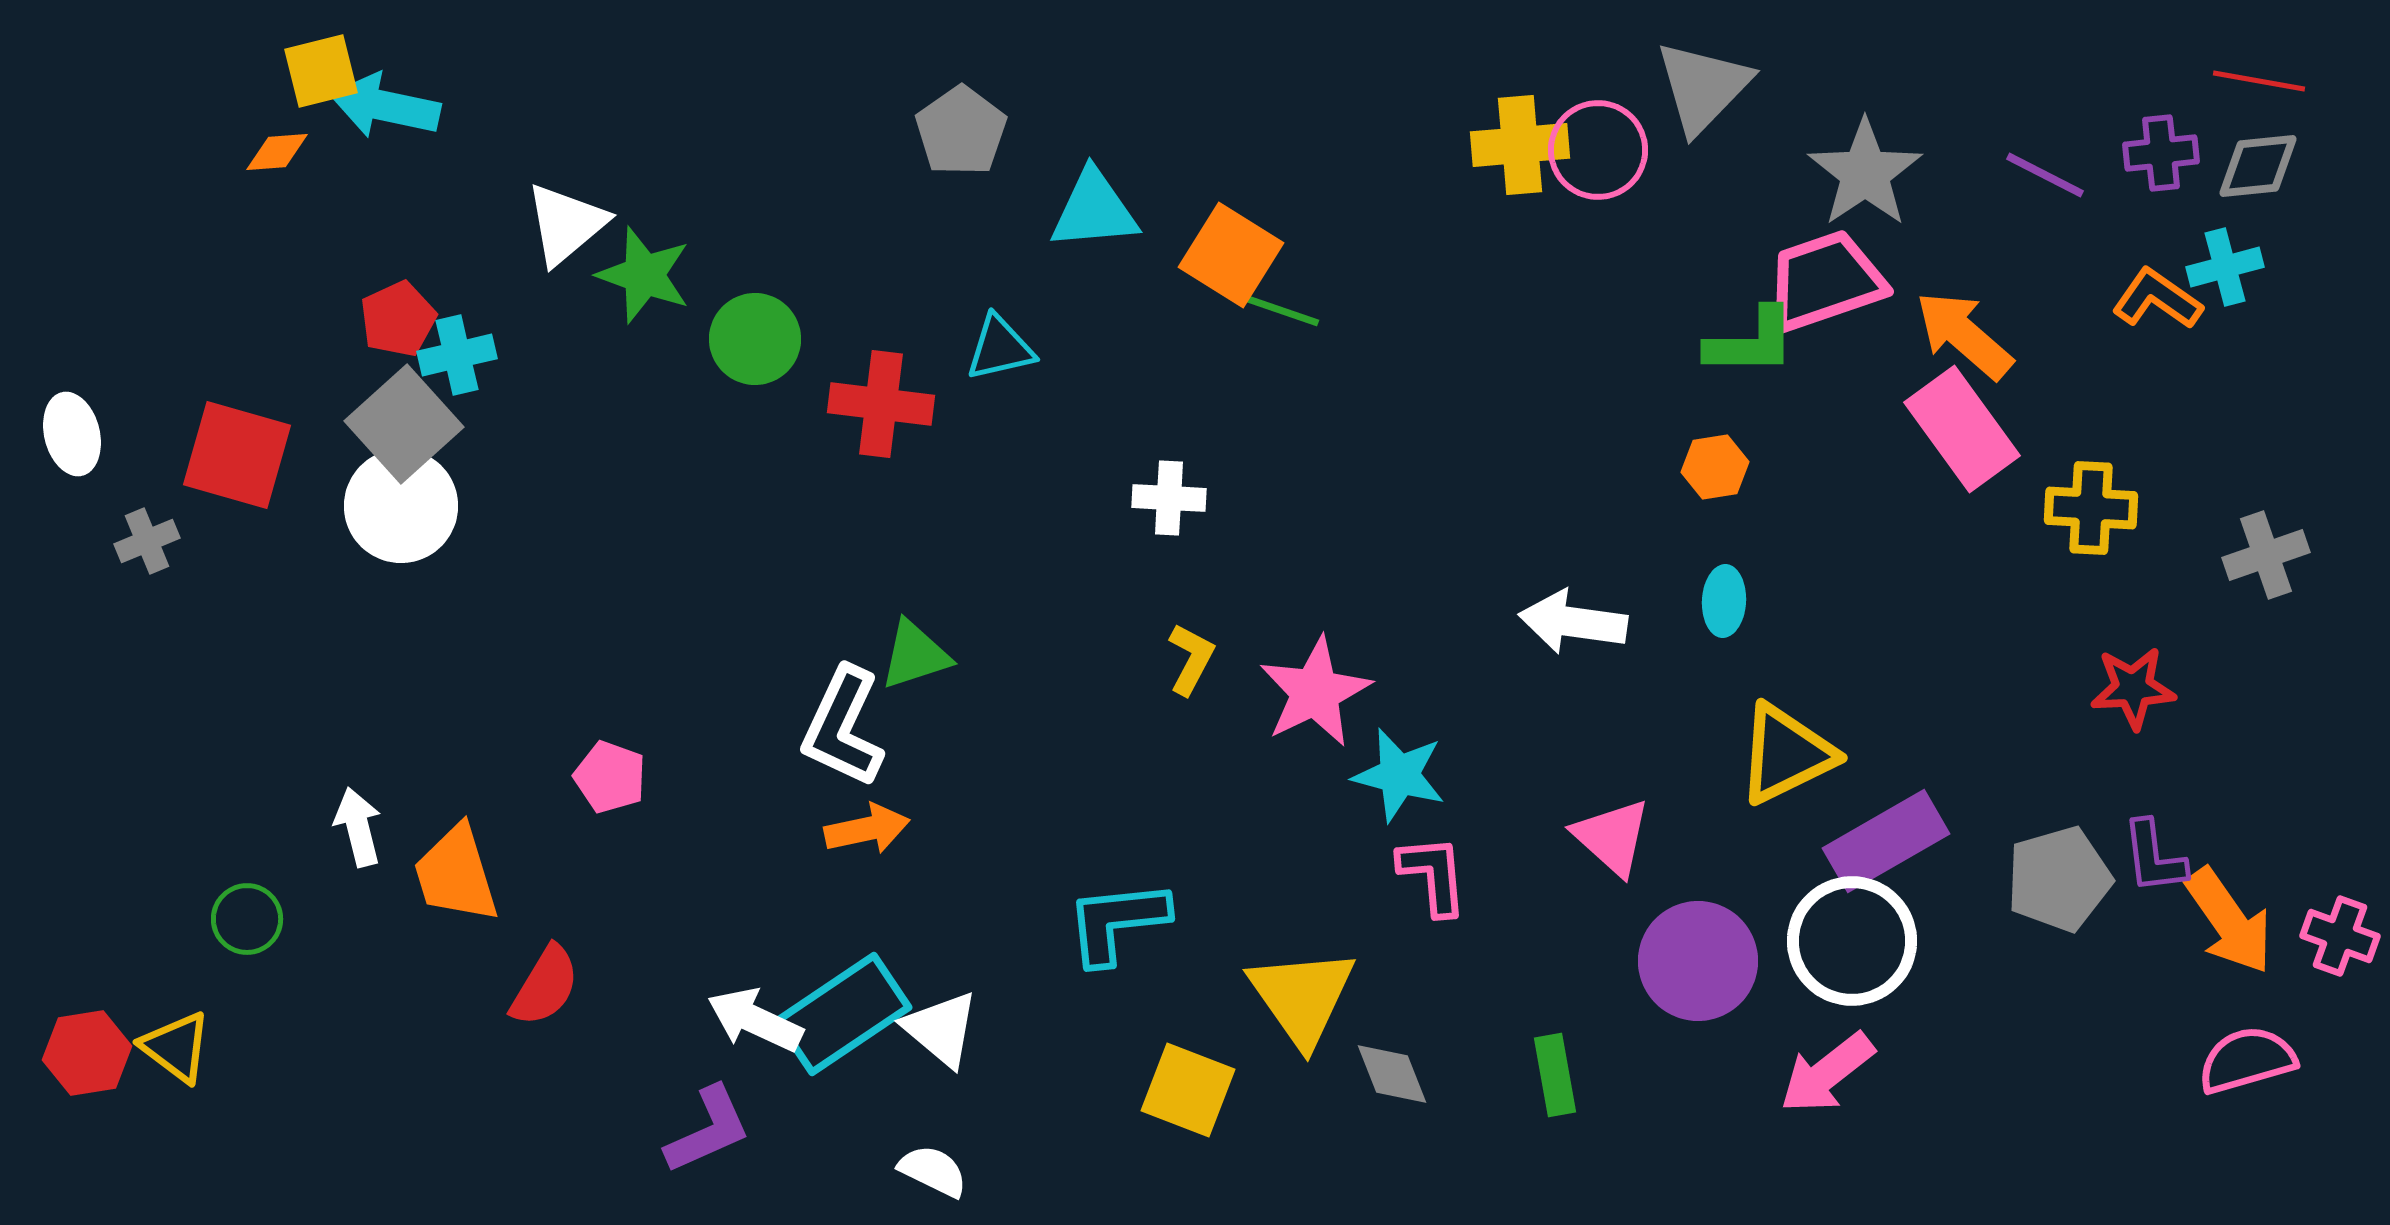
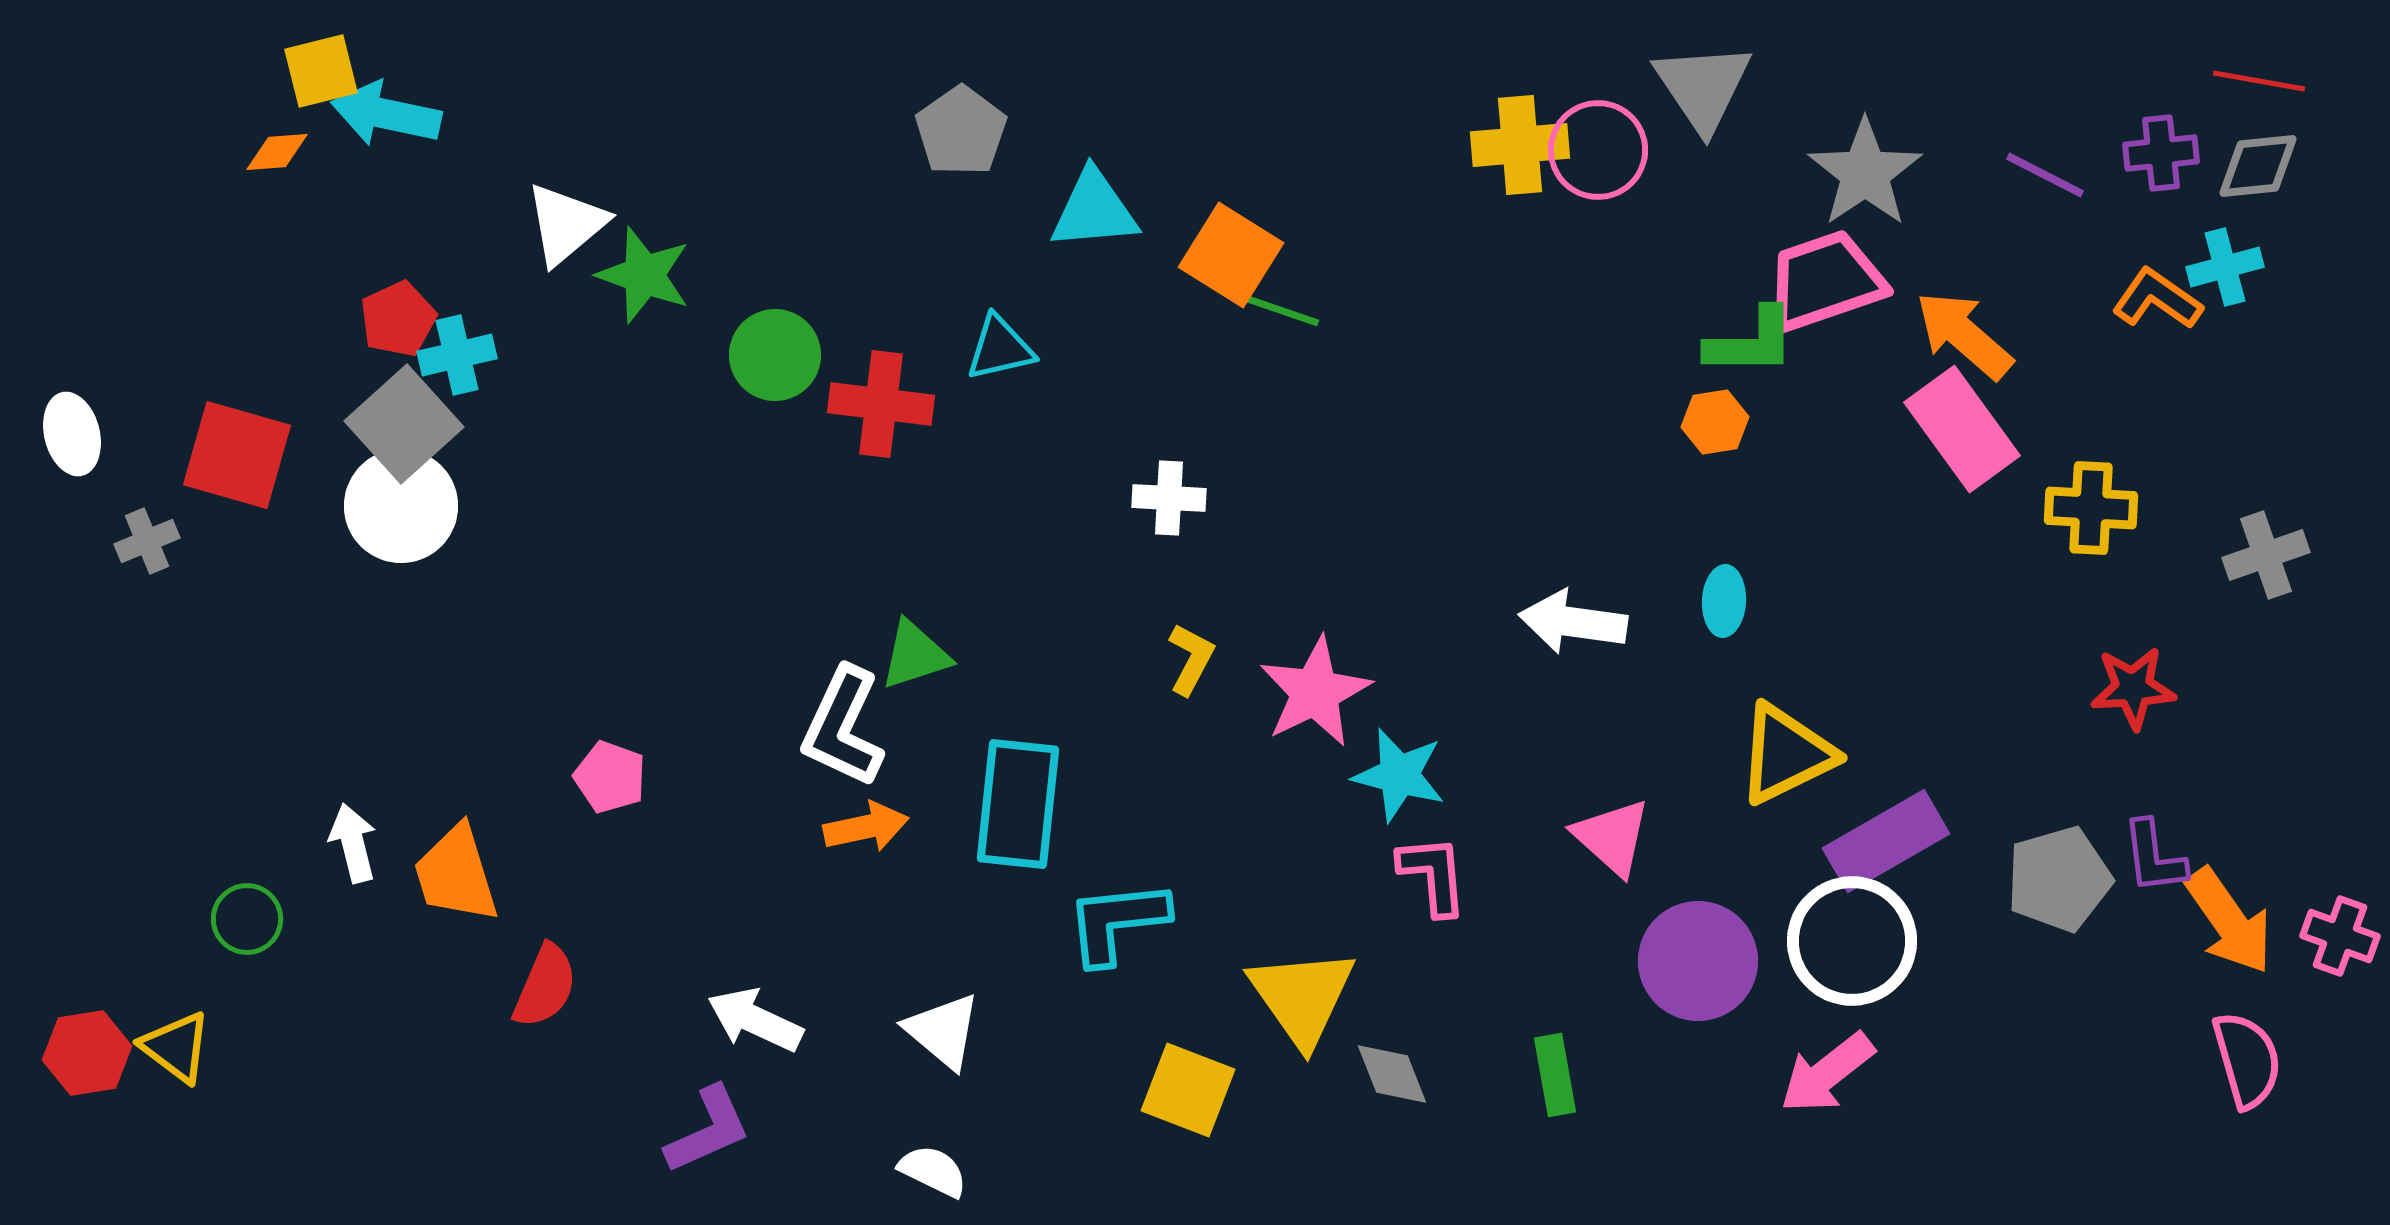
gray triangle at (1703, 87): rotated 18 degrees counterclockwise
cyan arrow at (385, 106): moved 1 px right, 8 px down
green circle at (755, 339): moved 20 px right, 16 px down
orange hexagon at (1715, 467): moved 45 px up
white arrow at (358, 827): moved 5 px left, 16 px down
orange arrow at (867, 829): moved 1 px left, 2 px up
red semicircle at (545, 986): rotated 8 degrees counterclockwise
cyan rectangle at (843, 1014): moved 175 px right, 210 px up; rotated 50 degrees counterclockwise
white triangle at (941, 1029): moved 2 px right, 2 px down
pink semicircle at (2247, 1060): rotated 90 degrees clockwise
